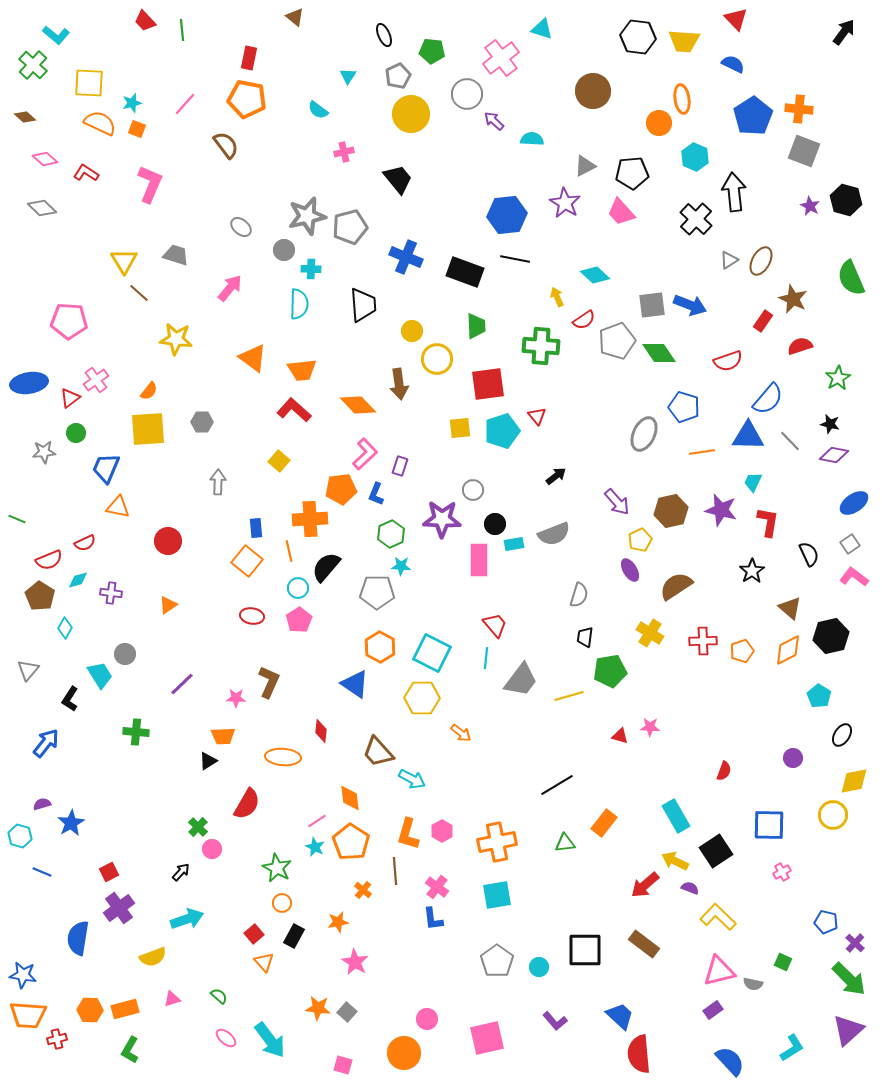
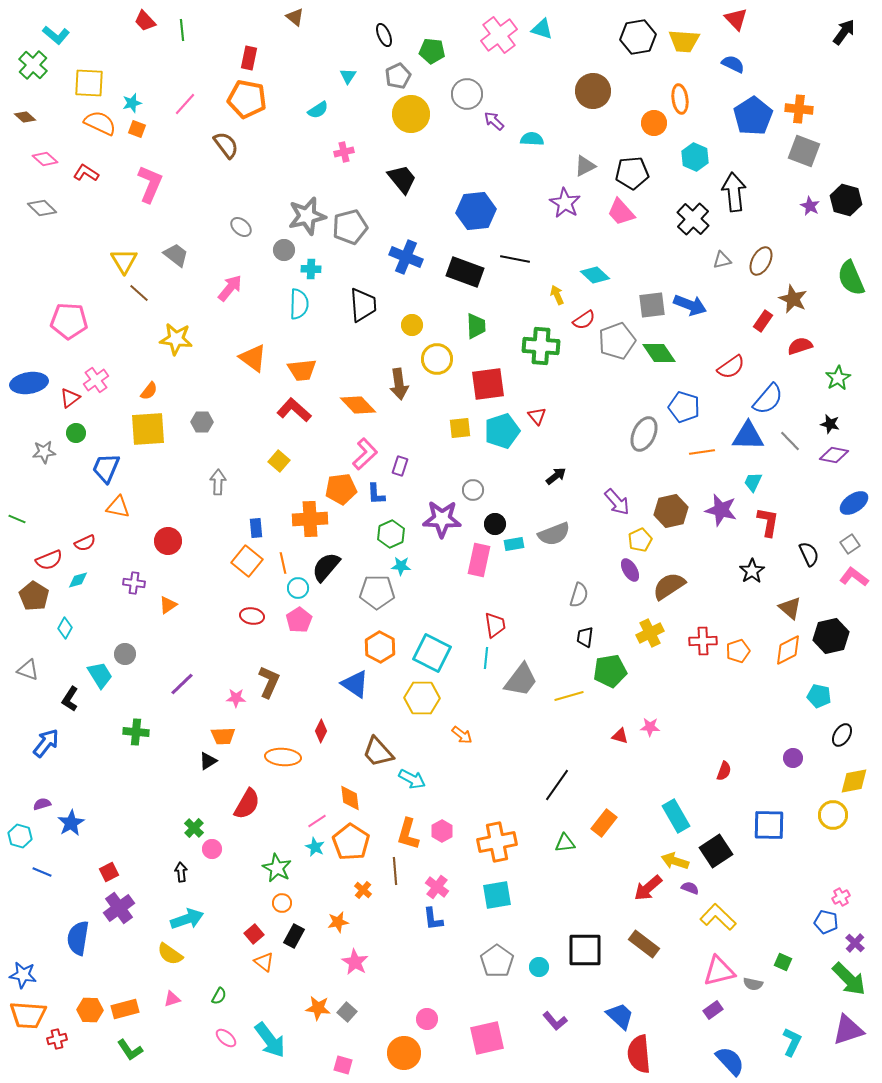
black hexagon at (638, 37): rotated 16 degrees counterclockwise
pink cross at (501, 58): moved 2 px left, 23 px up
orange ellipse at (682, 99): moved 2 px left
cyan semicircle at (318, 110): rotated 70 degrees counterclockwise
orange circle at (659, 123): moved 5 px left
black trapezoid at (398, 179): moved 4 px right
blue hexagon at (507, 215): moved 31 px left, 4 px up
black cross at (696, 219): moved 3 px left
gray trapezoid at (176, 255): rotated 20 degrees clockwise
gray triangle at (729, 260): moved 7 px left; rotated 18 degrees clockwise
yellow arrow at (557, 297): moved 2 px up
yellow circle at (412, 331): moved 6 px up
red semicircle at (728, 361): moved 3 px right, 6 px down; rotated 16 degrees counterclockwise
blue L-shape at (376, 494): rotated 25 degrees counterclockwise
orange line at (289, 551): moved 6 px left, 12 px down
pink rectangle at (479, 560): rotated 12 degrees clockwise
brown semicircle at (676, 586): moved 7 px left
purple cross at (111, 593): moved 23 px right, 10 px up
brown pentagon at (40, 596): moved 6 px left
red trapezoid at (495, 625): rotated 32 degrees clockwise
yellow cross at (650, 633): rotated 32 degrees clockwise
orange pentagon at (742, 651): moved 4 px left
gray triangle at (28, 670): rotated 50 degrees counterclockwise
cyan pentagon at (819, 696): rotated 20 degrees counterclockwise
red diamond at (321, 731): rotated 20 degrees clockwise
orange arrow at (461, 733): moved 1 px right, 2 px down
black line at (557, 785): rotated 24 degrees counterclockwise
green cross at (198, 827): moved 4 px left, 1 px down
yellow arrow at (675, 861): rotated 8 degrees counterclockwise
black arrow at (181, 872): rotated 48 degrees counterclockwise
pink cross at (782, 872): moved 59 px right, 25 px down
red arrow at (645, 885): moved 3 px right, 3 px down
yellow semicircle at (153, 957): moved 17 px right, 3 px up; rotated 56 degrees clockwise
orange triangle at (264, 962): rotated 10 degrees counterclockwise
green semicircle at (219, 996): rotated 78 degrees clockwise
purple triangle at (848, 1030): rotated 24 degrees clockwise
cyan L-shape at (792, 1048): moved 6 px up; rotated 32 degrees counterclockwise
green L-shape at (130, 1050): rotated 64 degrees counterclockwise
